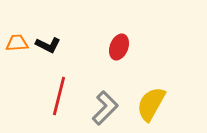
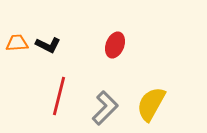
red ellipse: moved 4 px left, 2 px up
